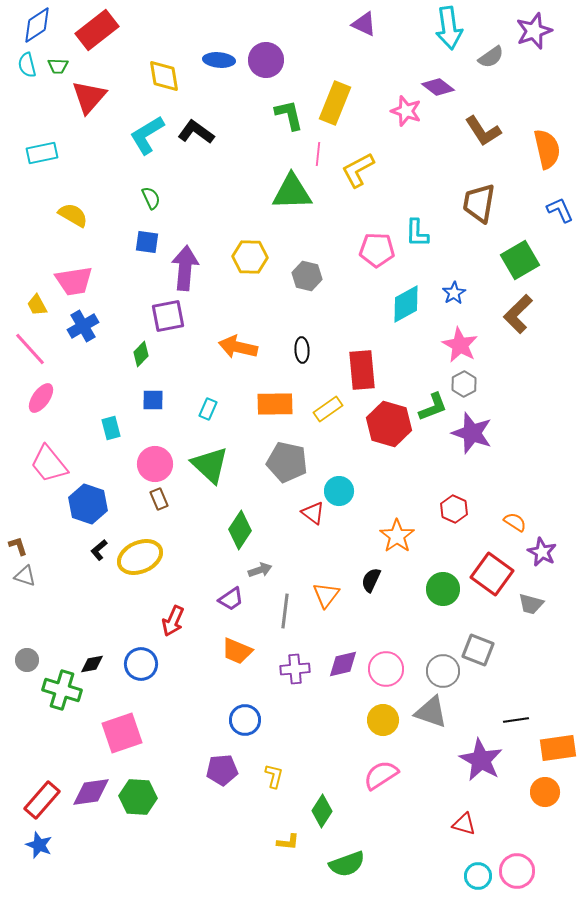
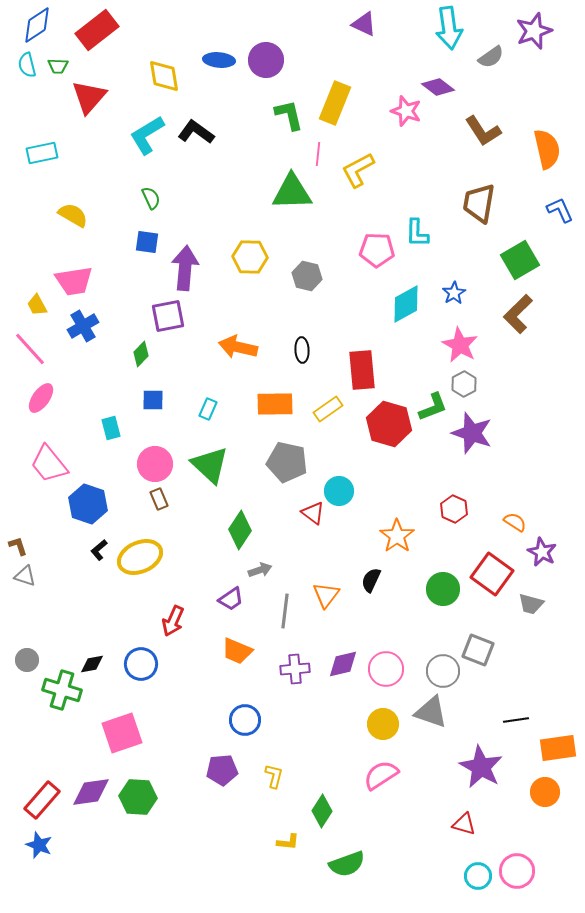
yellow circle at (383, 720): moved 4 px down
purple star at (481, 760): moved 7 px down
